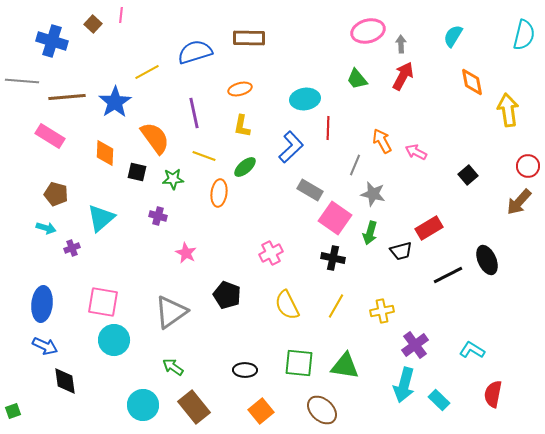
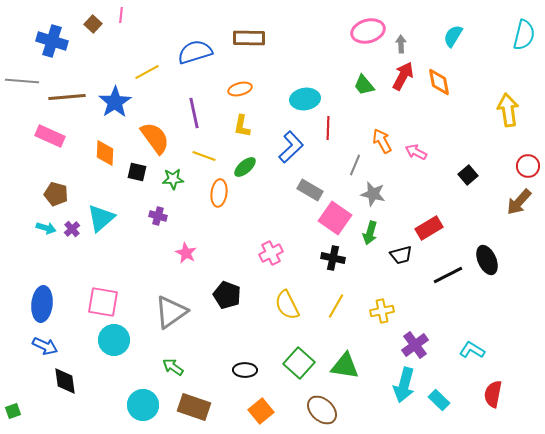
green trapezoid at (357, 79): moved 7 px right, 6 px down
orange diamond at (472, 82): moved 33 px left
pink rectangle at (50, 136): rotated 8 degrees counterclockwise
purple cross at (72, 248): moved 19 px up; rotated 21 degrees counterclockwise
black trapezoid at (401, 251): moved 4 px down
green square at (299, 363): rotated 36 degrees clockwise
brown rectangle at (194, 407): rotated 32 degrees counterclockwise
